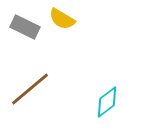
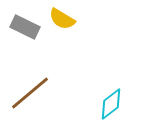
brown line: moved 4 px down
cyan diamond: moved 4 px right, 2 px down
